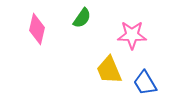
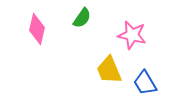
pink star: rotated 12 degrees clockwise
